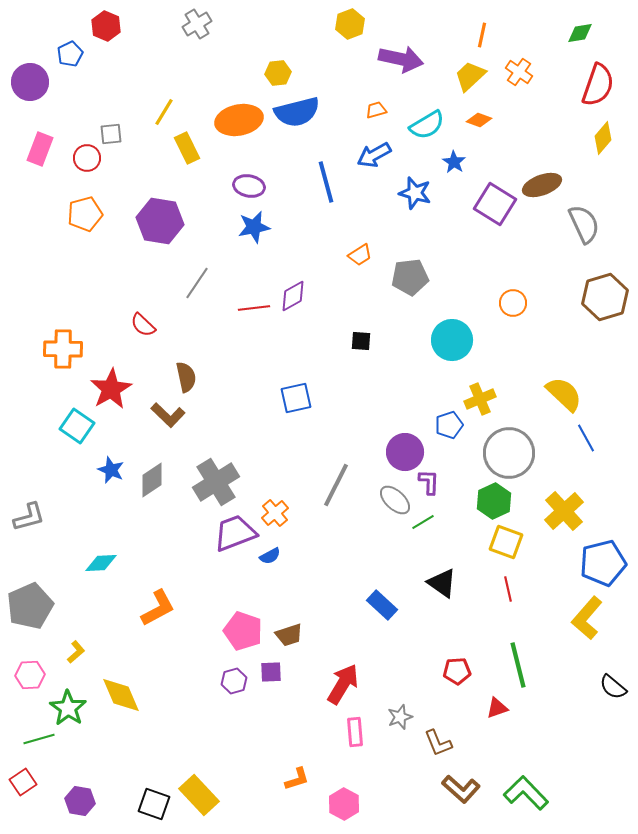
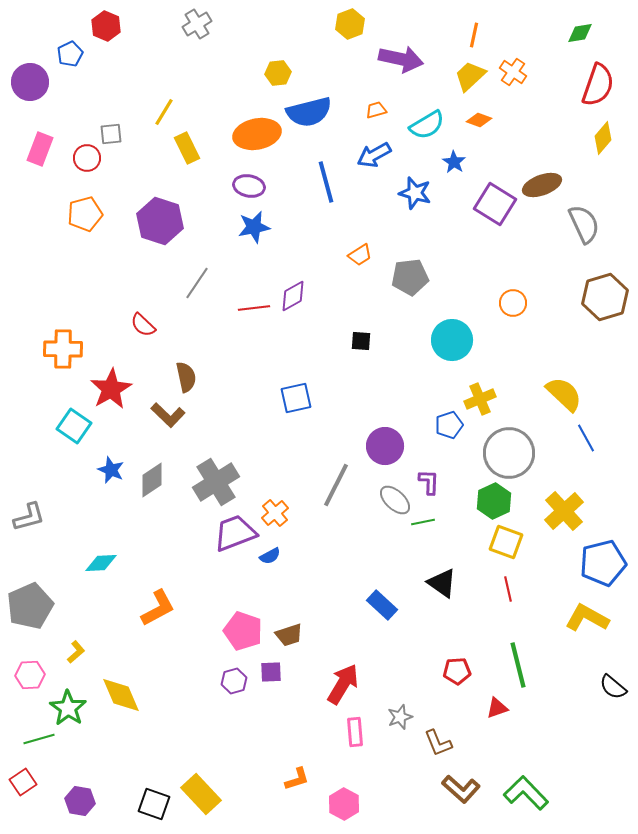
orange line at (482, 35): moved 8 px left
orange cross at (519, 72): moved 6 px left
blue semicircle at (297, 112): moved 12 px right
orange ellipse at (239, 120): moved 18 px right, 14 px down
purple hexagon at (160, 221): rotated 9 degrees clockwise
cyan square at (77, 426): moved 3 px left
purple circle at (405, 452): moved 20 px left, 6 px up
green line at (423, 522): rotated 20 degrees clockwise
yellow L-shape at (587, 618): rotated 78 degrees clockwise
yellow rectangle at (199, 795): moved 2 px right, 1 px up
